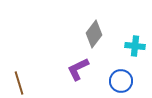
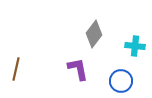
purple L-shape: rotated 105 degrees clockwise
brown line: moved 3 px left, 14 px up; rotated 30 degrees clockwise
